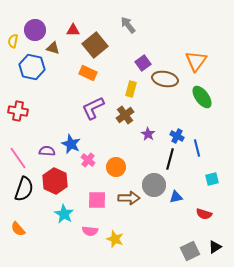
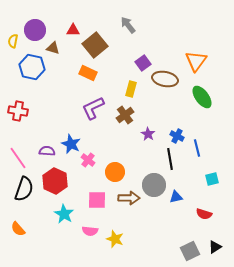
black line: rotated 25 degrees counterclockwise
orange circle: moved 1 px left, 5 px down
